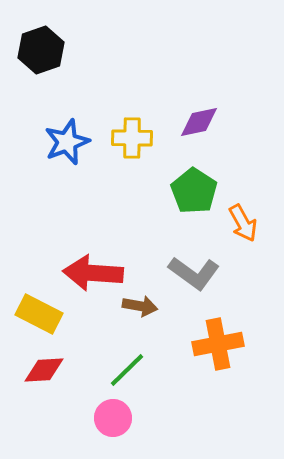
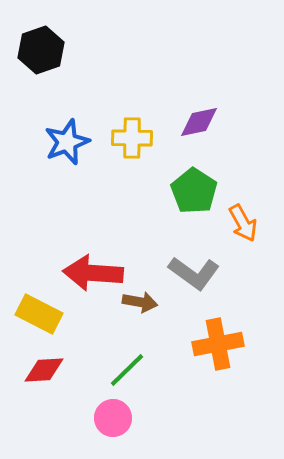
brown arrow: moved 4 px up
